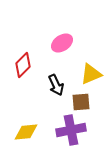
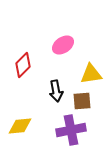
pink ellipse: moved 1 px right, 2 px down
yellow triangle: rotated 15 degrees clockwise
black arrow: moved 6 px down; rotated 15 degrees clockwise
brown square: moved 1 px right, 1 px up
yellow diamond: moved 6 px left, 6 px up
